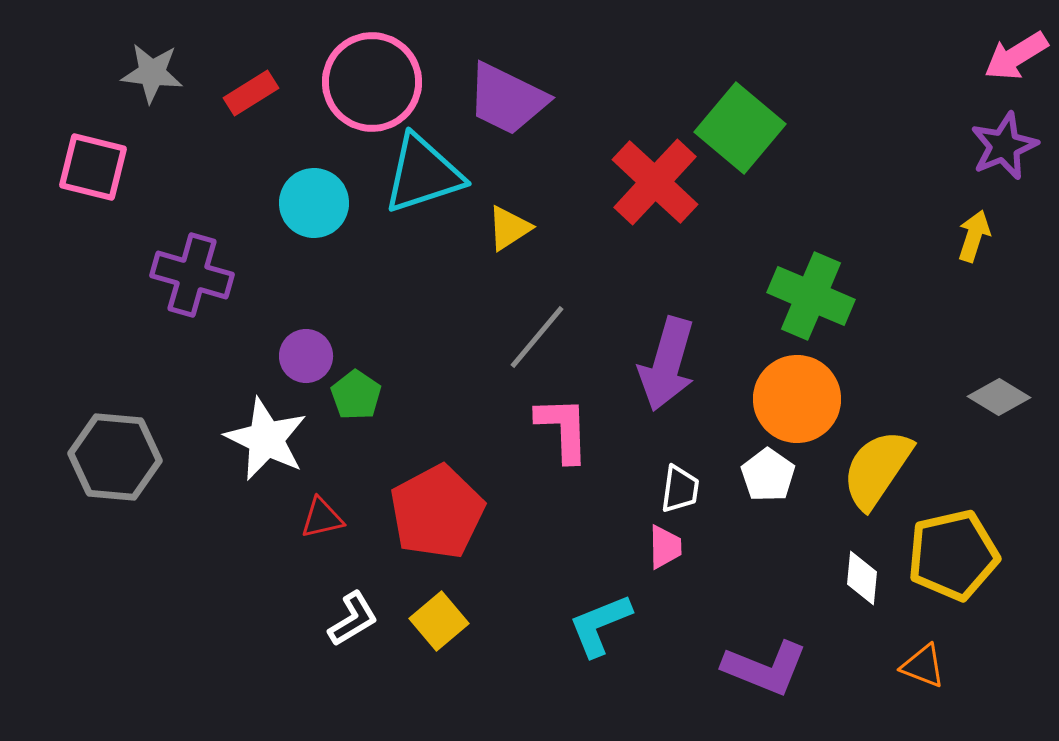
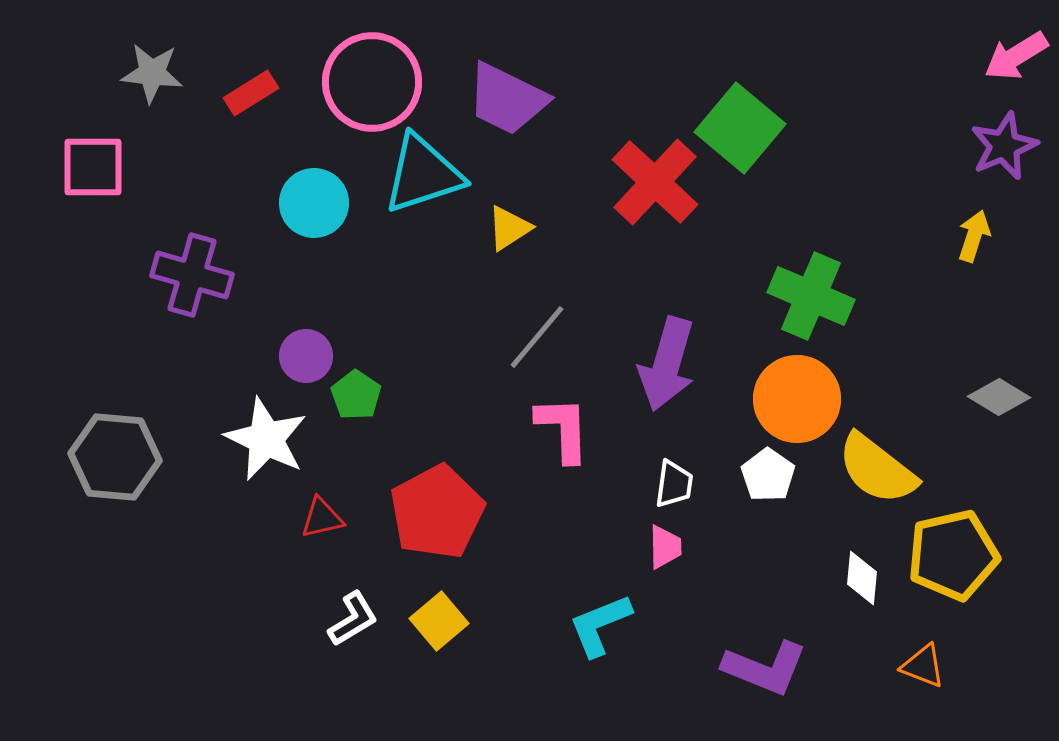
pink square: rotated 14 degrees counterclockwise
yellow semicircle: rotated 86 degrees counterclockwise
white trapezoid: moved 6 px left, 5 px up
